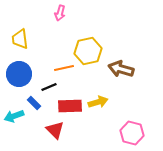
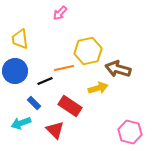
pink arrow: rotated 28 degrees clockwise
brown arrow: moved 3 px left
blue circle: moved 4 px left, 3 px up
black line: moved 4 px left, 6 px up
yellow arrow: moved 14 px up
red rectangle: rotated 35 degrees clockwise
cyan arrow: moved 7 px right, 7 px down
pink hexagon: moved 2 px left, 1 px up
